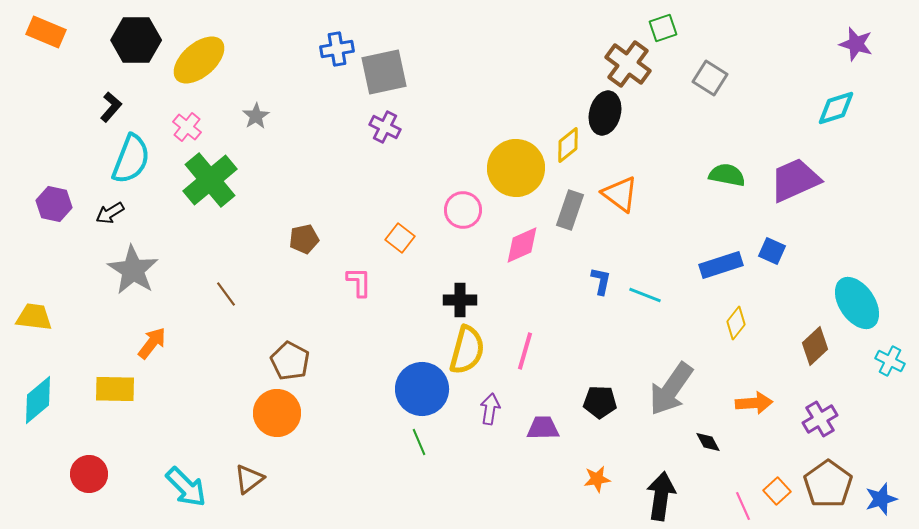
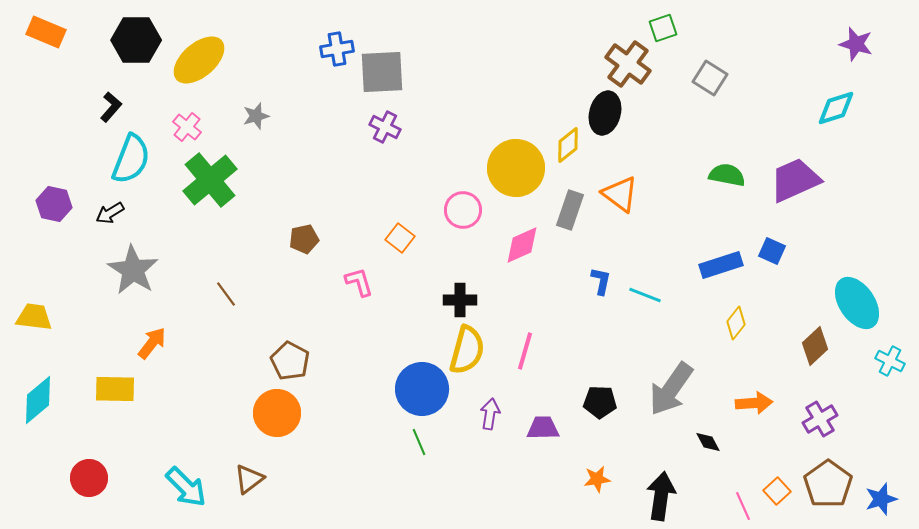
gray square at (384, 72): moved 2 px left; rotated 9 degrees clockwise
gray star at (256, 116): rotated 16 degrees clockwise
pink L-shape at (359, 282): rotated 16 degrees counterclockwise
purple arrow at (490, 409): moved 5 px down
red circle at (89, 474): moved 4 px down
